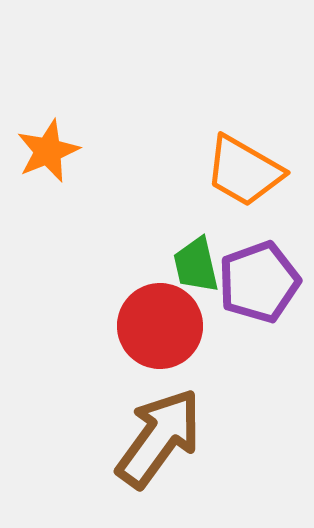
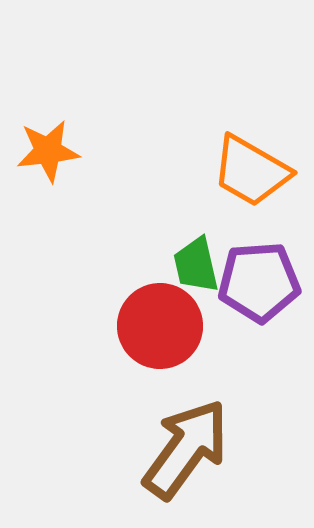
orange star: rotated 16 degrees clockwise
orange trapezoid: moved 7 px right
purple pentagon: rotated 16 degrees clockwise
brown arrow: moved 27 px right, 11 px down
